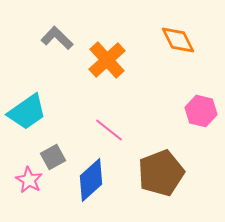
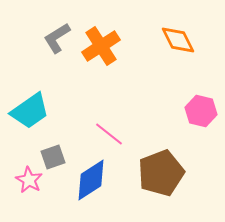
gray L-shape: rotated 76 degrees counterclockwise
orange cross: moved 6 px left, 14 px up; rotated 9 degrees clockwise
cyan trapezoid: moved 3 px right, 1 px up
pink line: moved 4 px down
gray square: rotated 10 degrees clockwise
blue diamond: rotated 9 degrees clockwise
